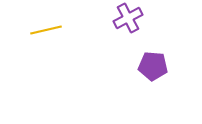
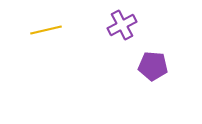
purple cross: moved 6 px left, 7 px down
